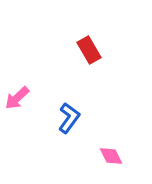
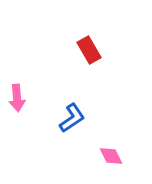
pink arrow: rotated 52 degrees counterclockwise
blue L-shape: moved 3 px right; rotated 20 degrees clockwise
